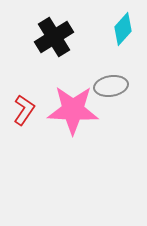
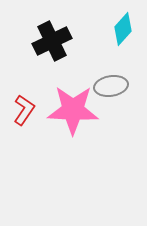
black cross: moved 2 px left, 4 px down; rotated 6 degrees clockwise
